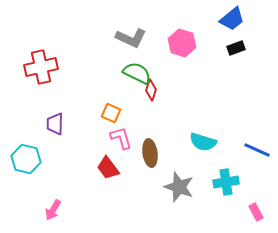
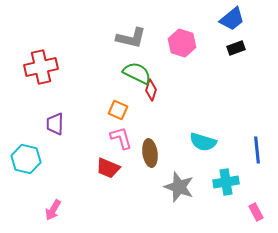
gray L-shape: rotated 12 degrees counterclockwise
orange square: moved 7 px right, 3 px up
blue line: rotated 60 degrees clockwise
red trapezoid: rotated 30 degrees counterclockwise
